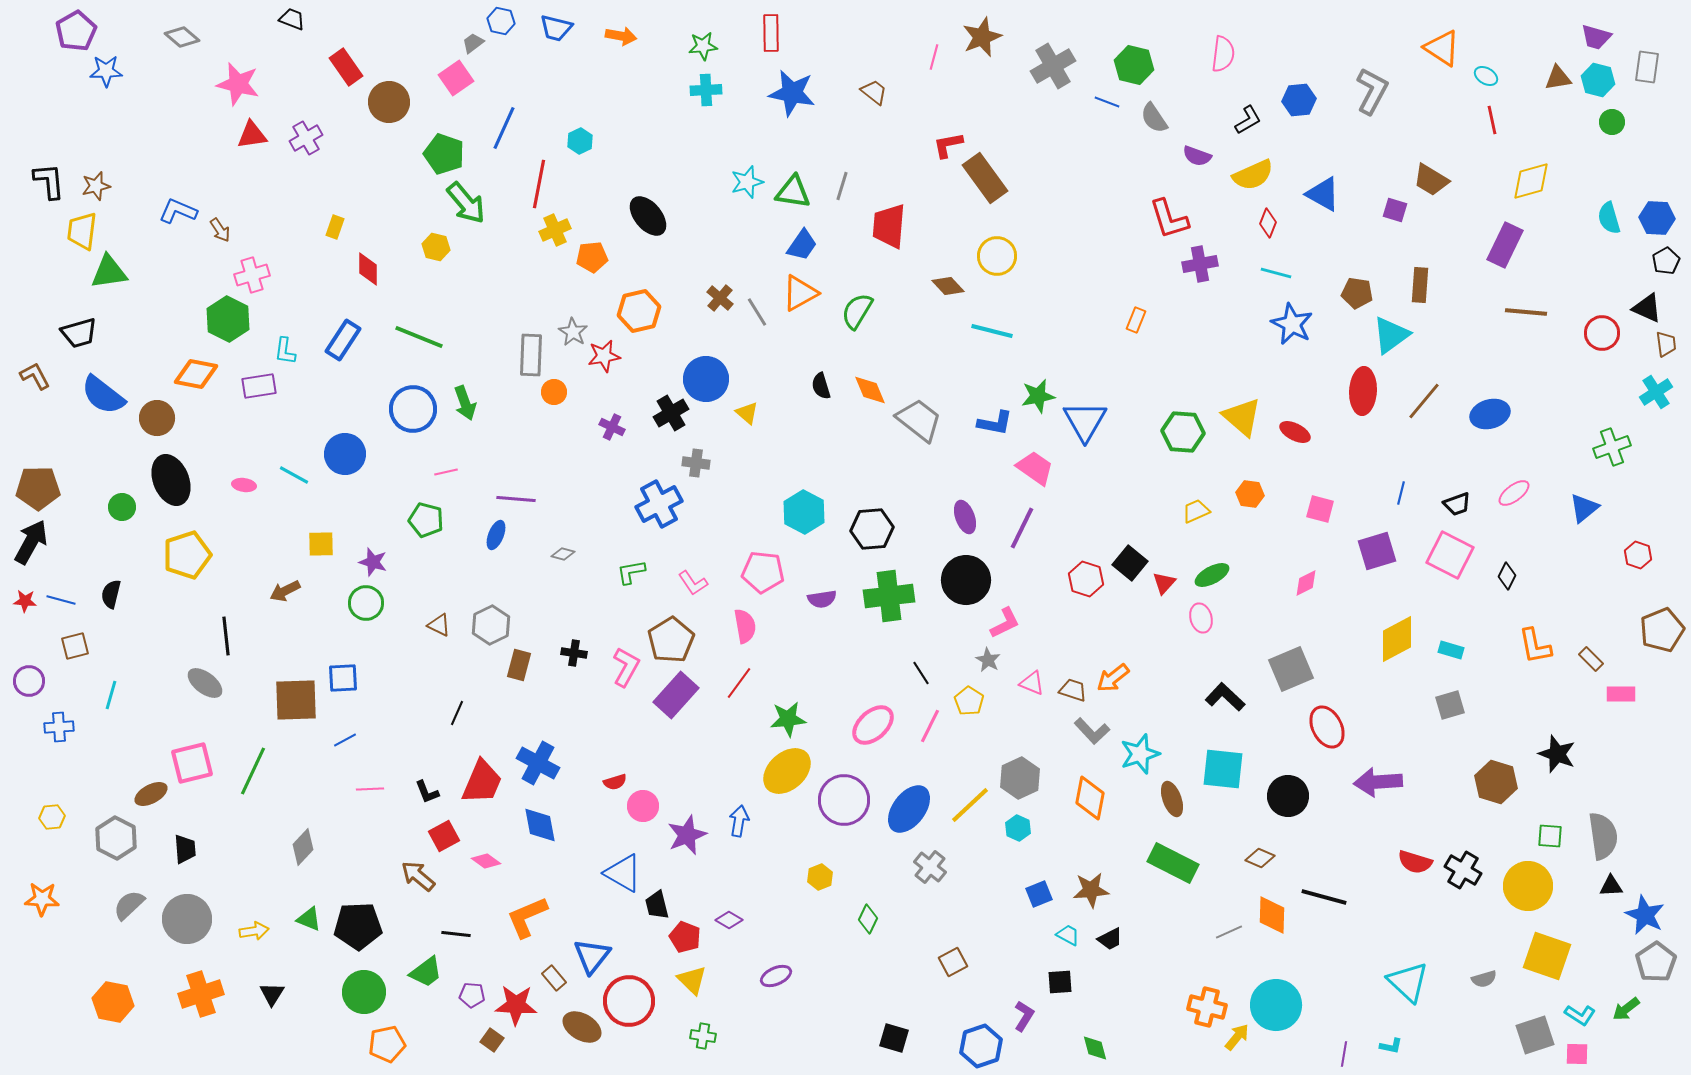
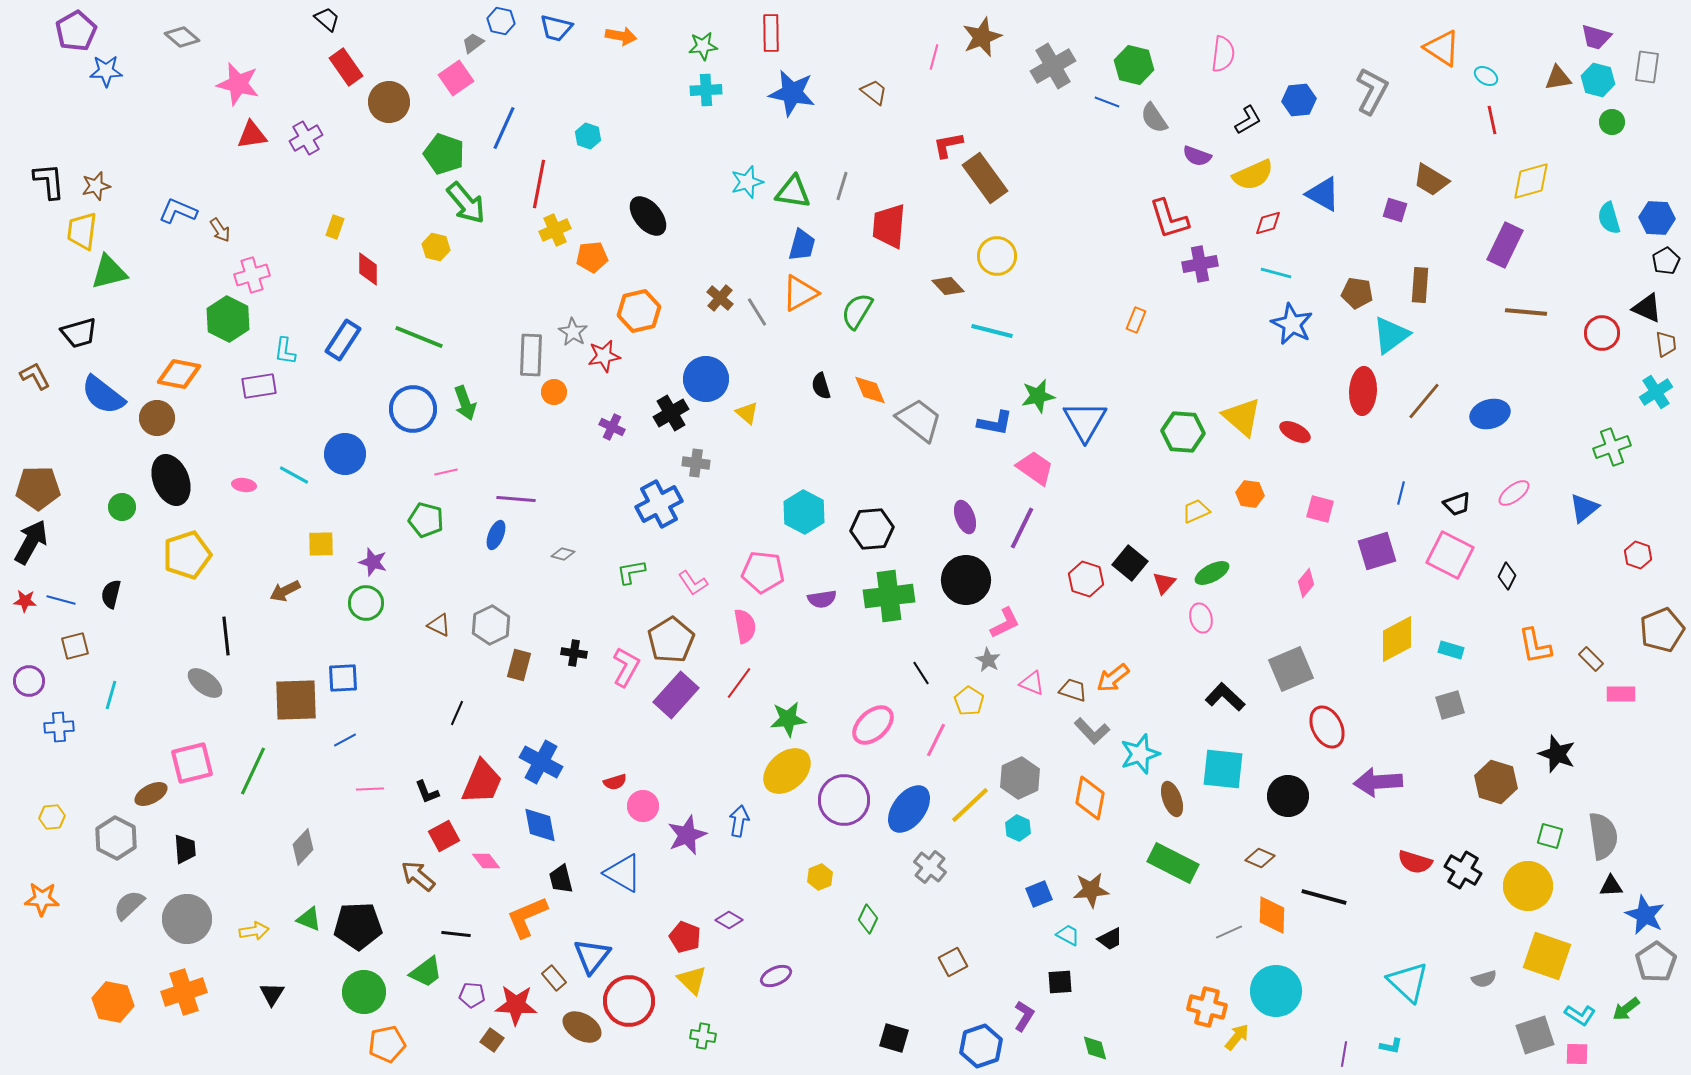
black trapezoid at (292, 19): moved 35 px right; rotated 20 degrees clockwise
cyan hexagon at (580, 141): moved 8 px right, 5 px up; rotated 15 degrees counterclockwise
red diamond at (1268, 223): rotated 52 degrees clockwise
blue trapezoid at (802, 245): rotated 20 degrees counterclockwise
green triangle at (109, 272): rotated 6 degrees counterclockwise
orange diamond at (196, 374): moved 17 px left
green ellipse at (1212, 575): moved 2 px up
pink diamond at (1306, 583): rotated 24 degrees counterclockwise
pink line at (930, 726): moved 6 px right, 14 px down
blue cross at (538, 763): moved 3 px right, 1 px up
green square at (1550, 836): rotated 12 degrees clockwise
pink diamond at (486, 861): rotated 16 degrees clockwise
black trapezoid at (657, 905): moved 96 px left, 26 px up
orange cross at (201, 994): moved 17 px left, 2 px up
cyan circle at (1276, 1005): moved 14 px up
